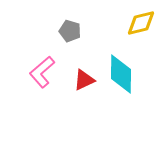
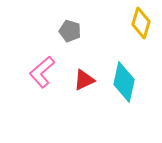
yellow diamond: rotated 60 degrees counterclockwise
cyan diamond: moved 3 px right, 8 px down; rotated 12 degrees clockwise
